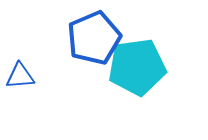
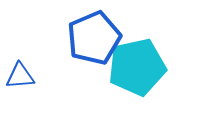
cyan pentagon: rotated 4 degrees counterclockwise
